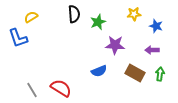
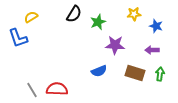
black semicircle: rotated 36 degrees clockwise
brown rectangle: rotated 12 degrees counterclockwise
red semicircle: moved 4 px left, 1 px down; rotated 30 degrees counterclockwise
